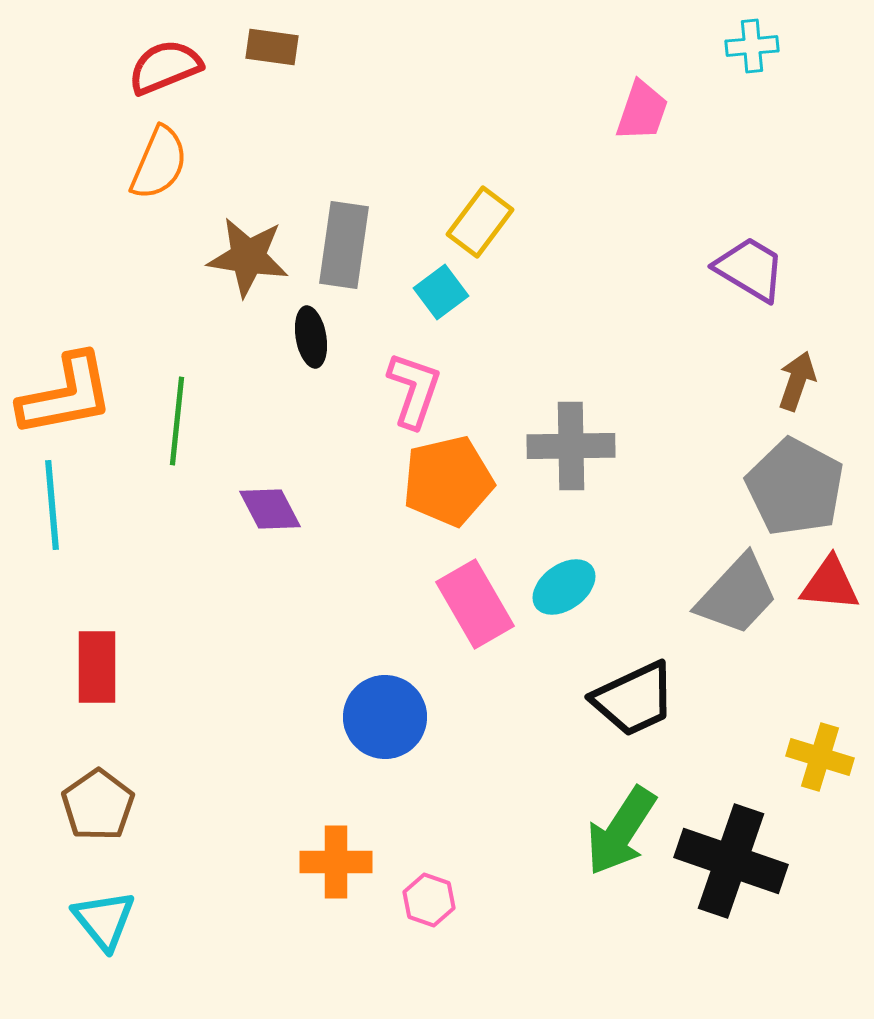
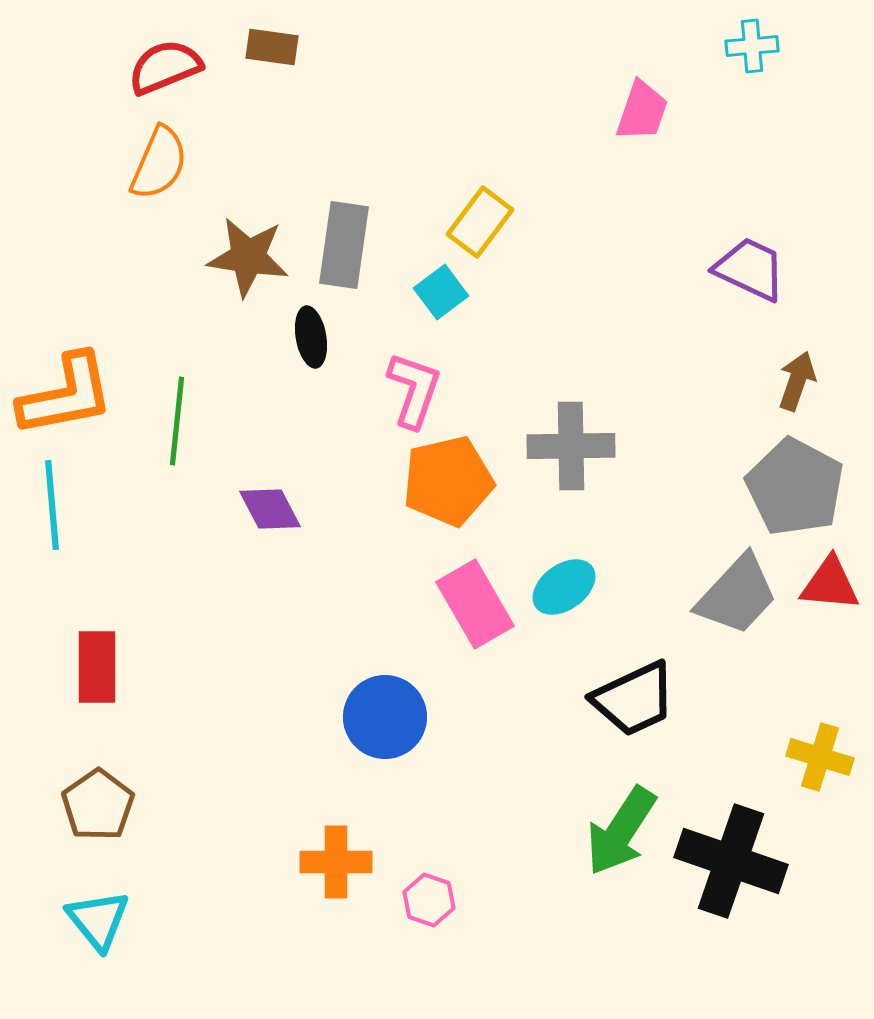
purple trapezoid: rotated 6 degrees counterclockwise
cyan triangle: moved 6 px left
